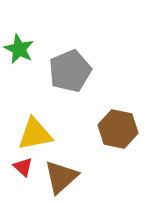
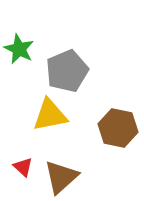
gray pentagon: moved 3 px left
brown hexagon: moved 1 px up
yellow triangle: moved 15 px right, 19 px up
